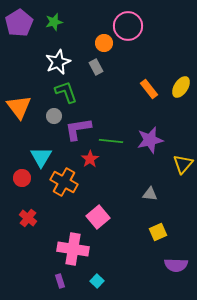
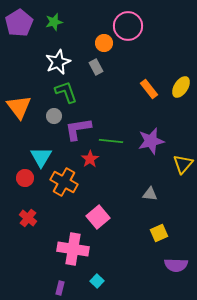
purple star: moved 1 px right, 1 px down
red circle: moved 3 px right
yellow square: moved 1 px right, 1 px down
purple rectangle: moved 7 px down; rotated 32 degrees clockwise
